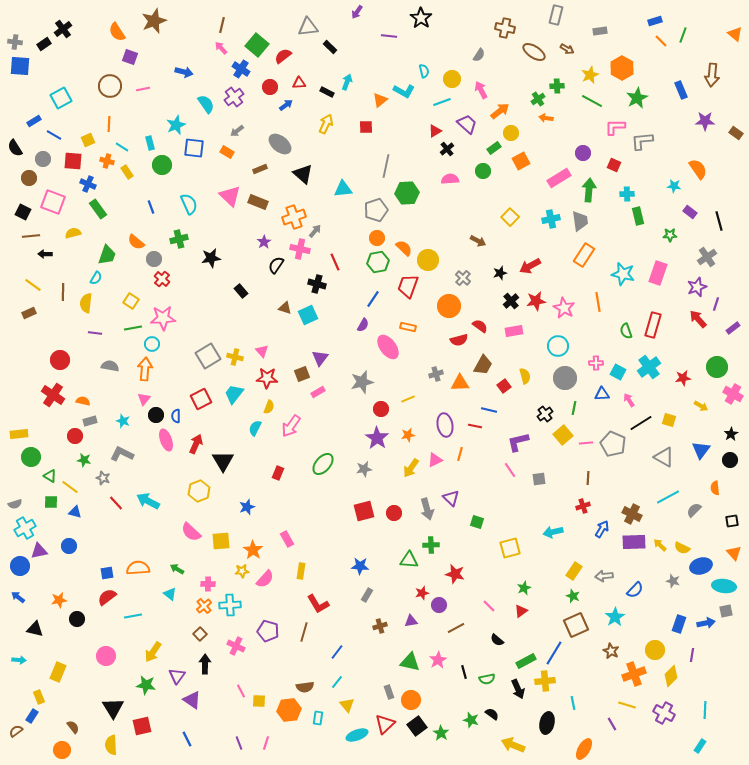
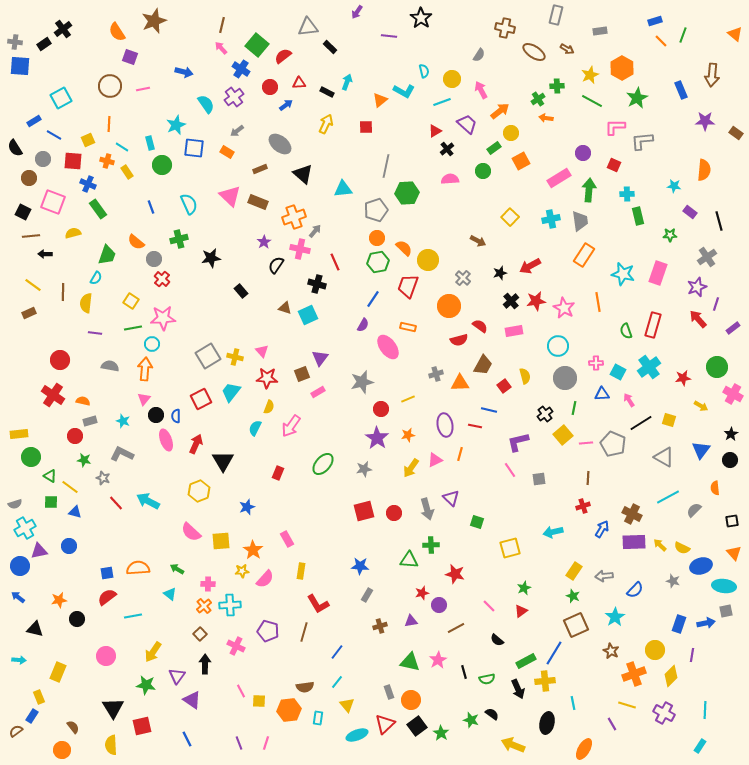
orange semicircle at (698, 169): moved 6 px right, 1 px down; rotated 40 degrees clockwise
cyan trapezoid at (234, 394): moved 3 px left, 2 px up
